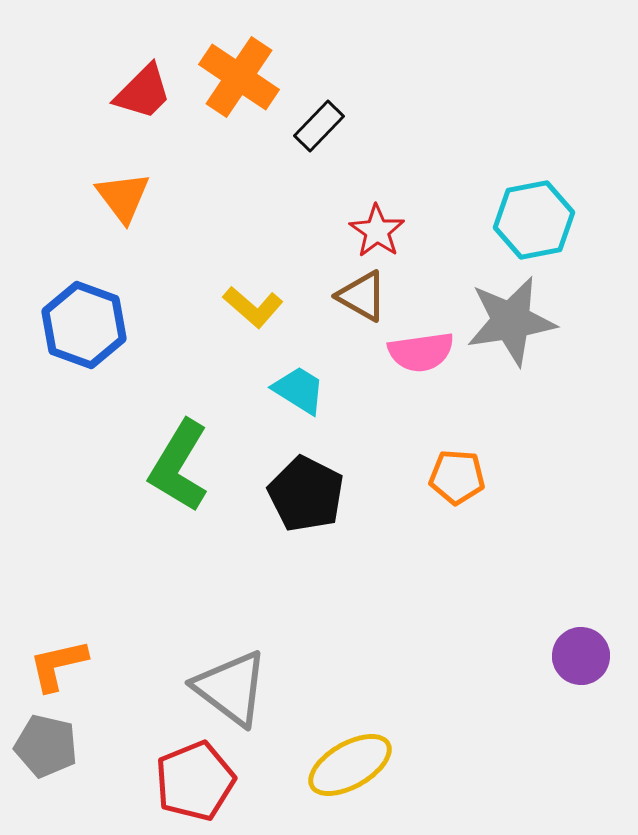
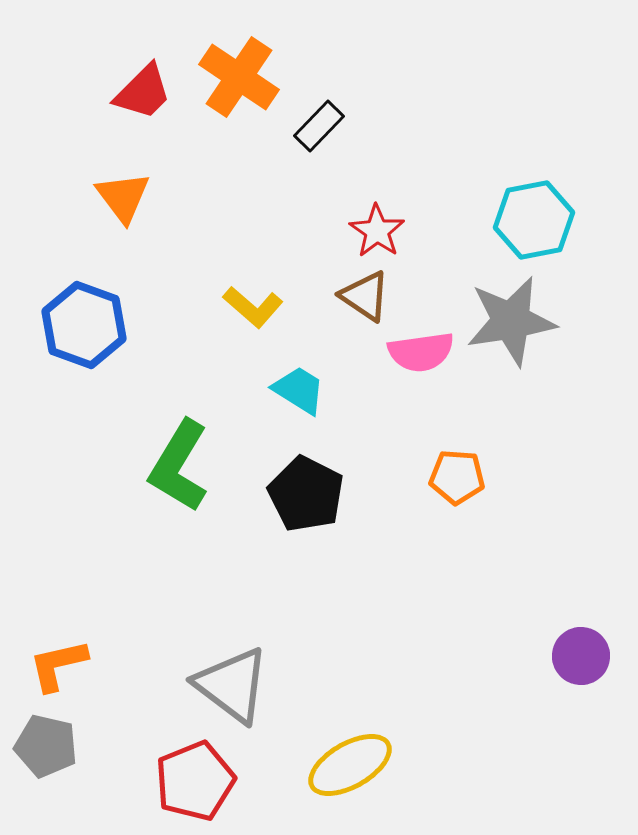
brown triangle: moved 3 px right; rotated 4 degrees clockwise
gray triangle: moved 1 px right, 3 px up
